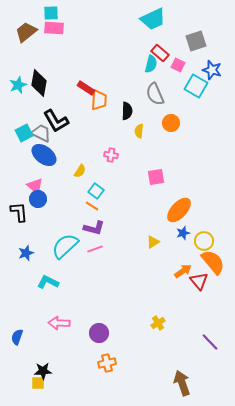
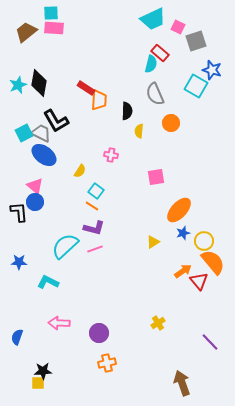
pink square at (178, 65): moved 38 px up
blue circle at (38, 199): moved 3 px left, 3 px down
blue star at (26, 253): moved 7 px left, 9 px down; rotated 21 degrees clockwise
